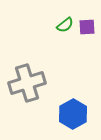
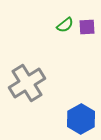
gray cross: rotated 15 degrees counterclockwise
blue hexagon: moved 8 px right, 5 px down
